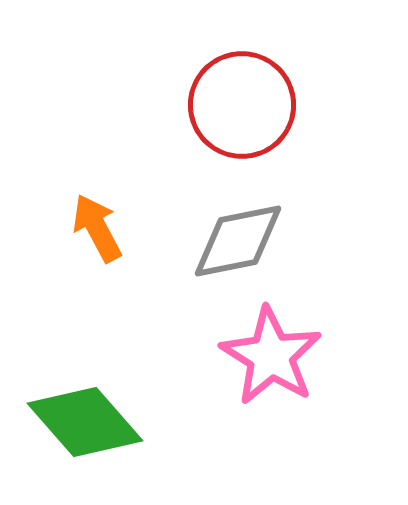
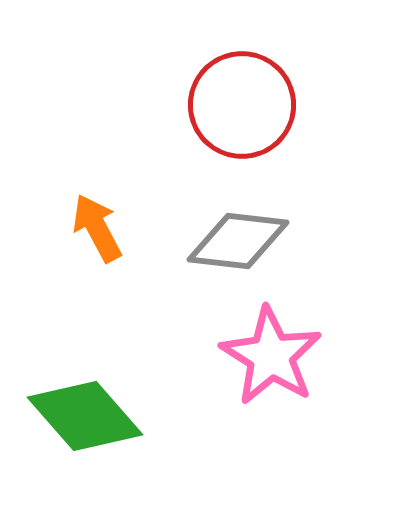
gray diamond: rotated 18 degrees clockwise
green diamond: moved 6 px up
